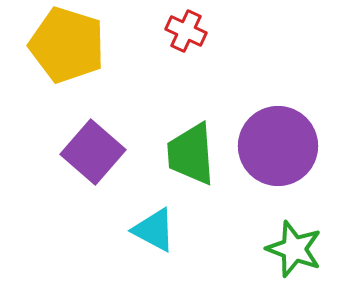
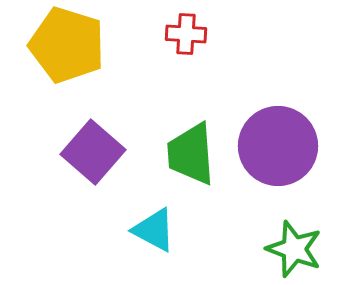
red cross: moved 3 px down; rotated 21 degrees counterclockwise
